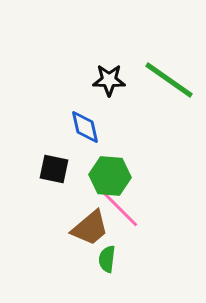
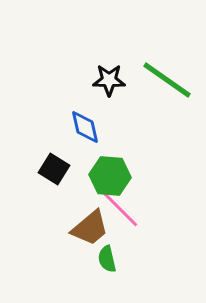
green line: moved 2 px left
black square: rotated 20 degrees clockwise
green semicircle: rotated 20 degrees counterclockwise
